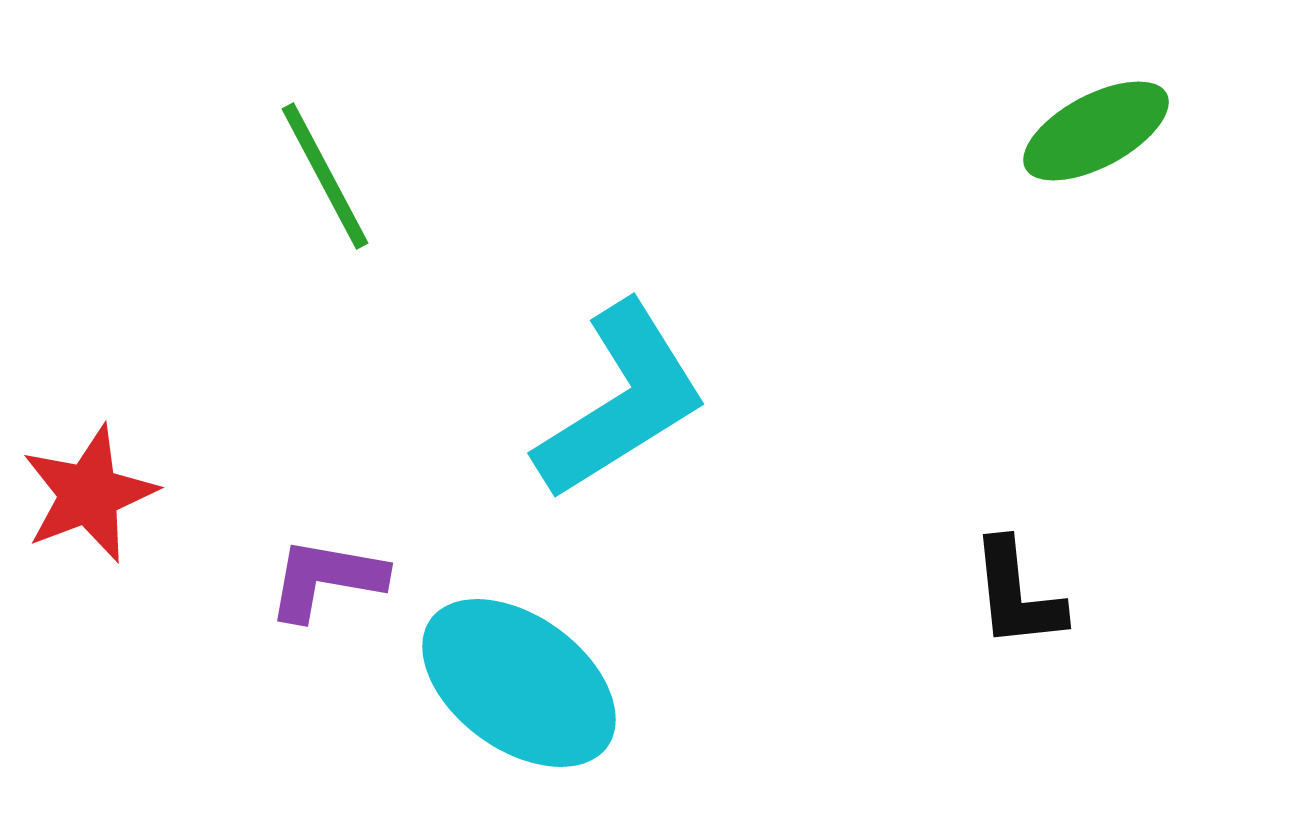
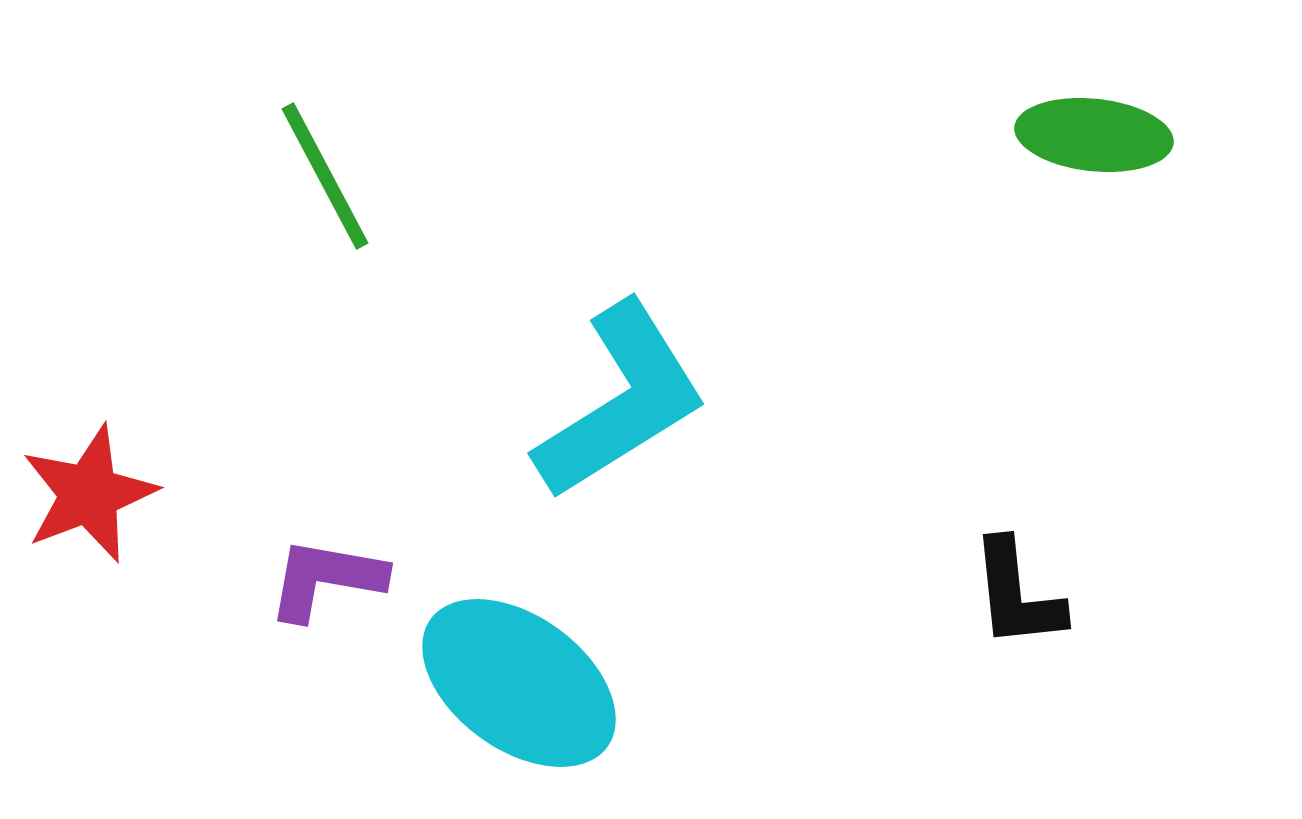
green ellipse: moved 2 px left, 4 px down; rotated 34 degrees clockwise
